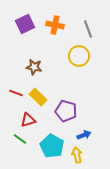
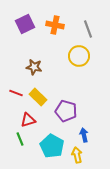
blue arrow: rotated 80 degrees counterclockwise
green line: rotated 32 degrees clockwise
